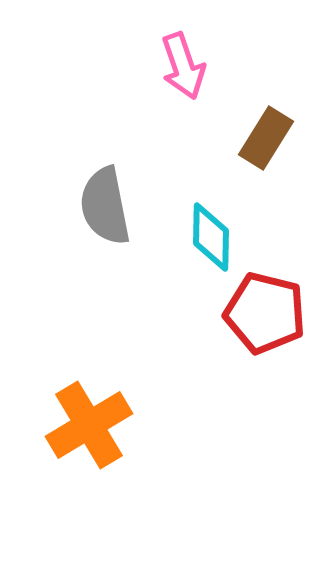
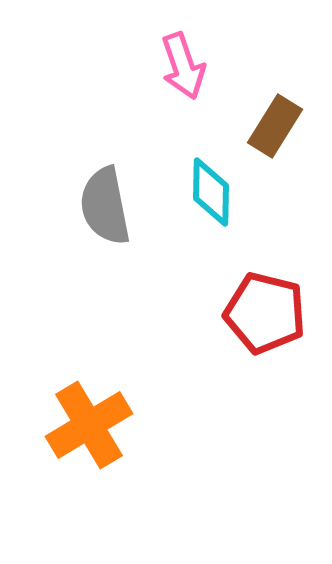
brown rectangle: moved 9 px right, 12 px up
cyan diamond: moved 45 px up
